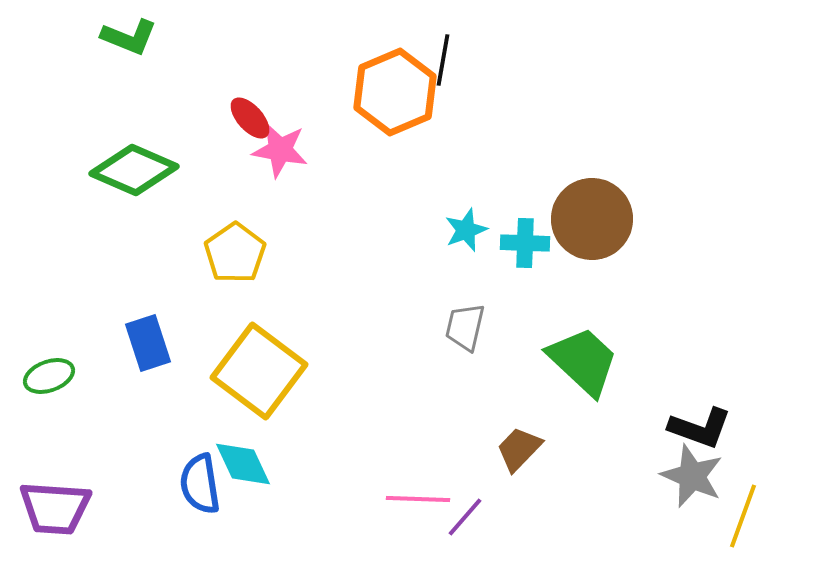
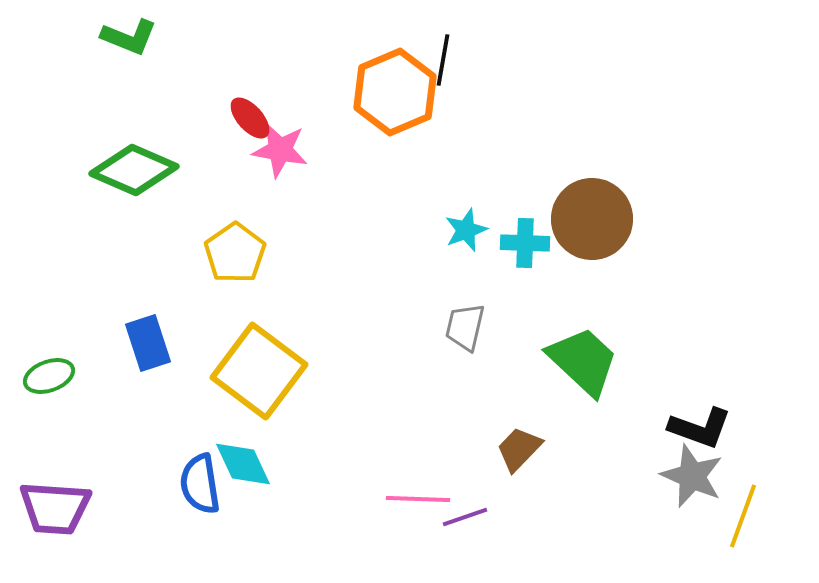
purple line: rotated 30 degrees clockwise
